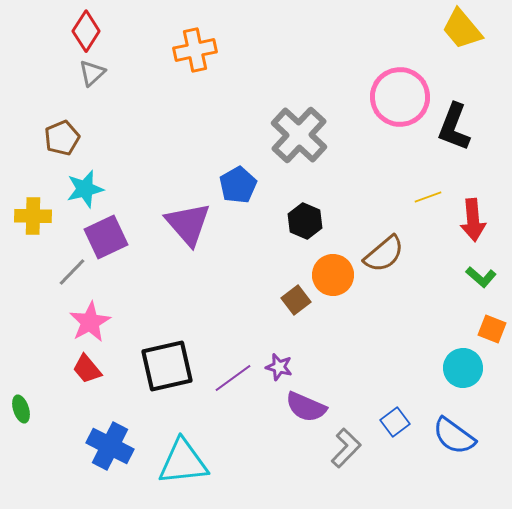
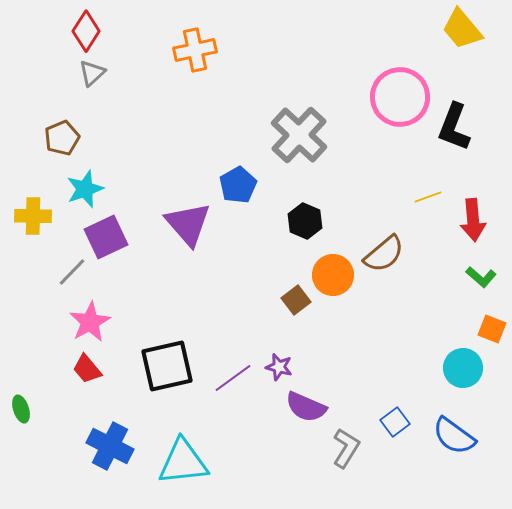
cyan star: rotated 6 degrees counterclockwise
gray L-shape: rotated 12 degrees counterclockwise
